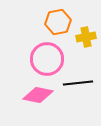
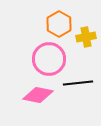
orange hexagon: moved 1 px right, 2 px down; rotated 20 degrees counterclockwise
pink circle: moved 2 px right
